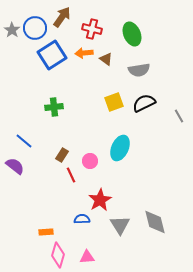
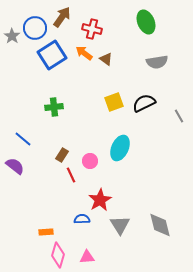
gray star: moved 6 px down
green ellipse: moved 14 px right, 12 px up
orange arrow: rotated 42 degrees clockwise
gray semicircle: moved 18 px right, 8 px up
blue line: moved 1 px left, 2 px up
gray diamond: moved 5 px right, 3 px down
